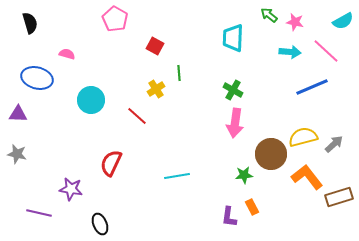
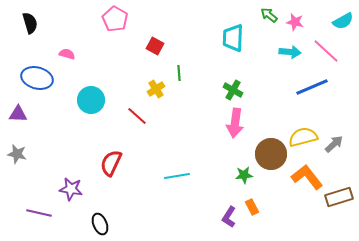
purple L-shape: rotated 25 degrees clockwise
